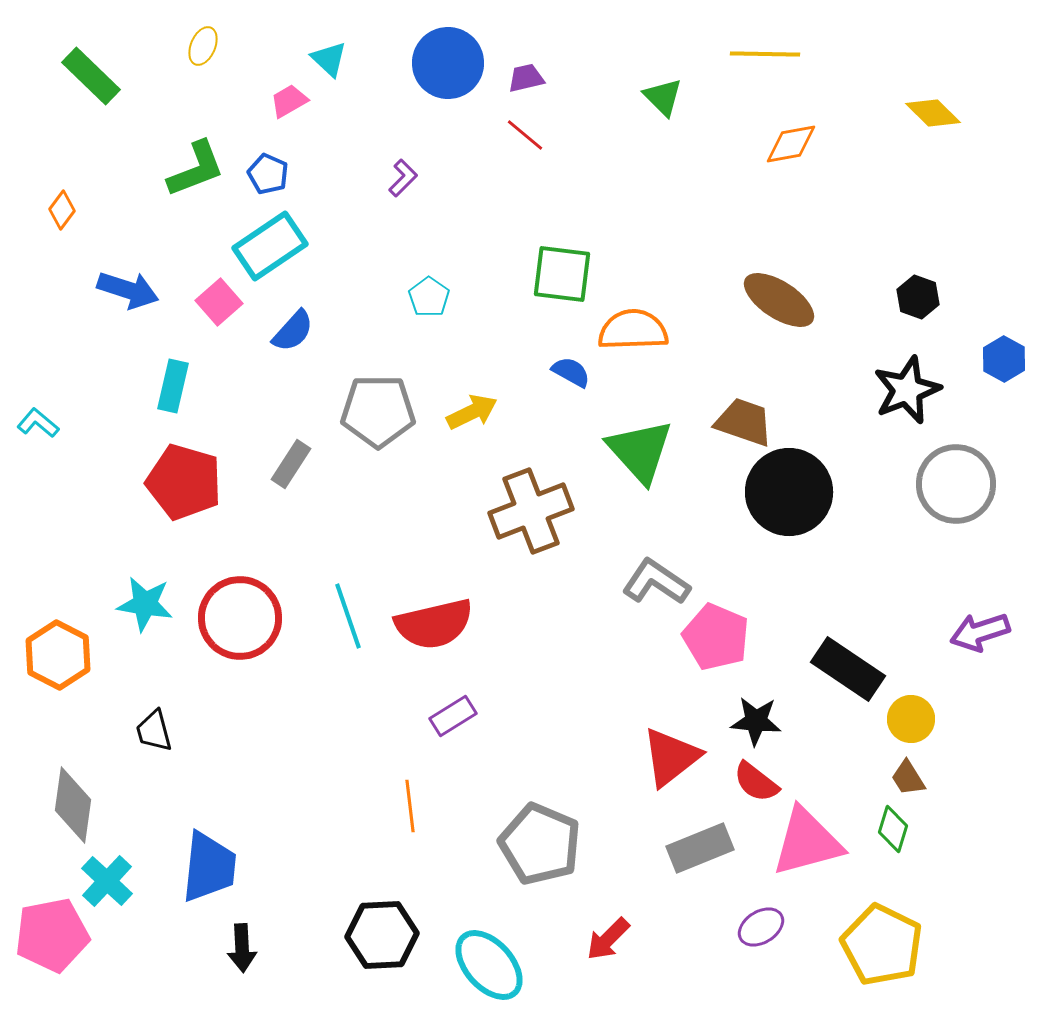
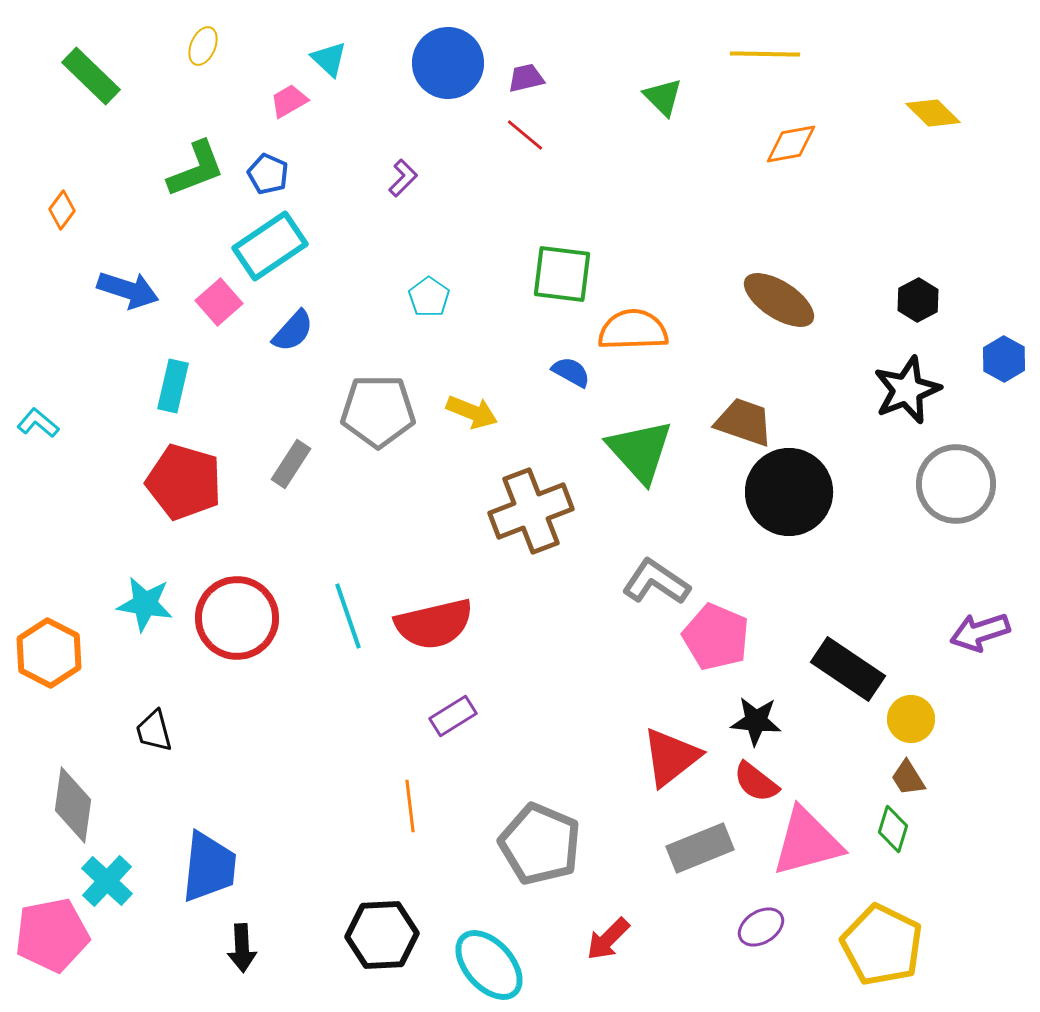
black hexagon at (918, 297): moved 3 px down; rotated 12 degrees clockwise
yellow arrow at (472, 412): rotated 48 degrees clockwise
red circle at (240, 618): moved 3 px left
orange hexagon at (58, 655): moved 9 px left, 2 px up
